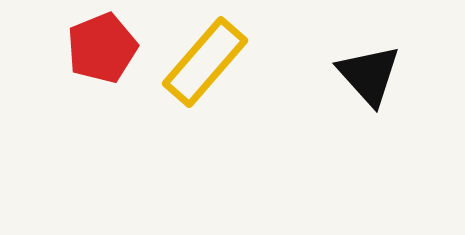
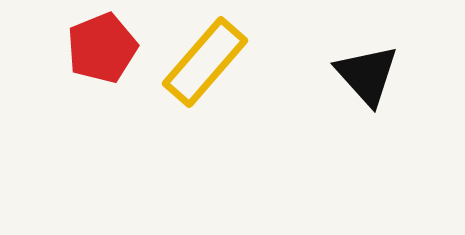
black triangle: moved 2 px left
